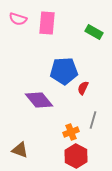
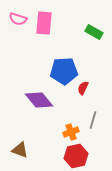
pink rectangle: moved 3 px left
red hexagon: rotated 20 degrees clockwise
